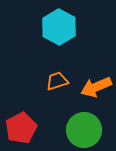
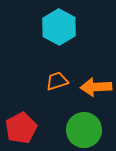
orange arrow: rotated 20 degrees clockwise
